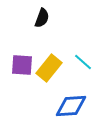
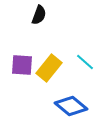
black semicircle: moved 3 px left, 3 px up
cyan line: moved 2 px right
blue diamond: rotated 44 degrees clockwise
